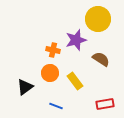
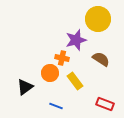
orange cross: moved 9 px right, 8 px down
red rectangle: rotated 30 degrees clockwise
